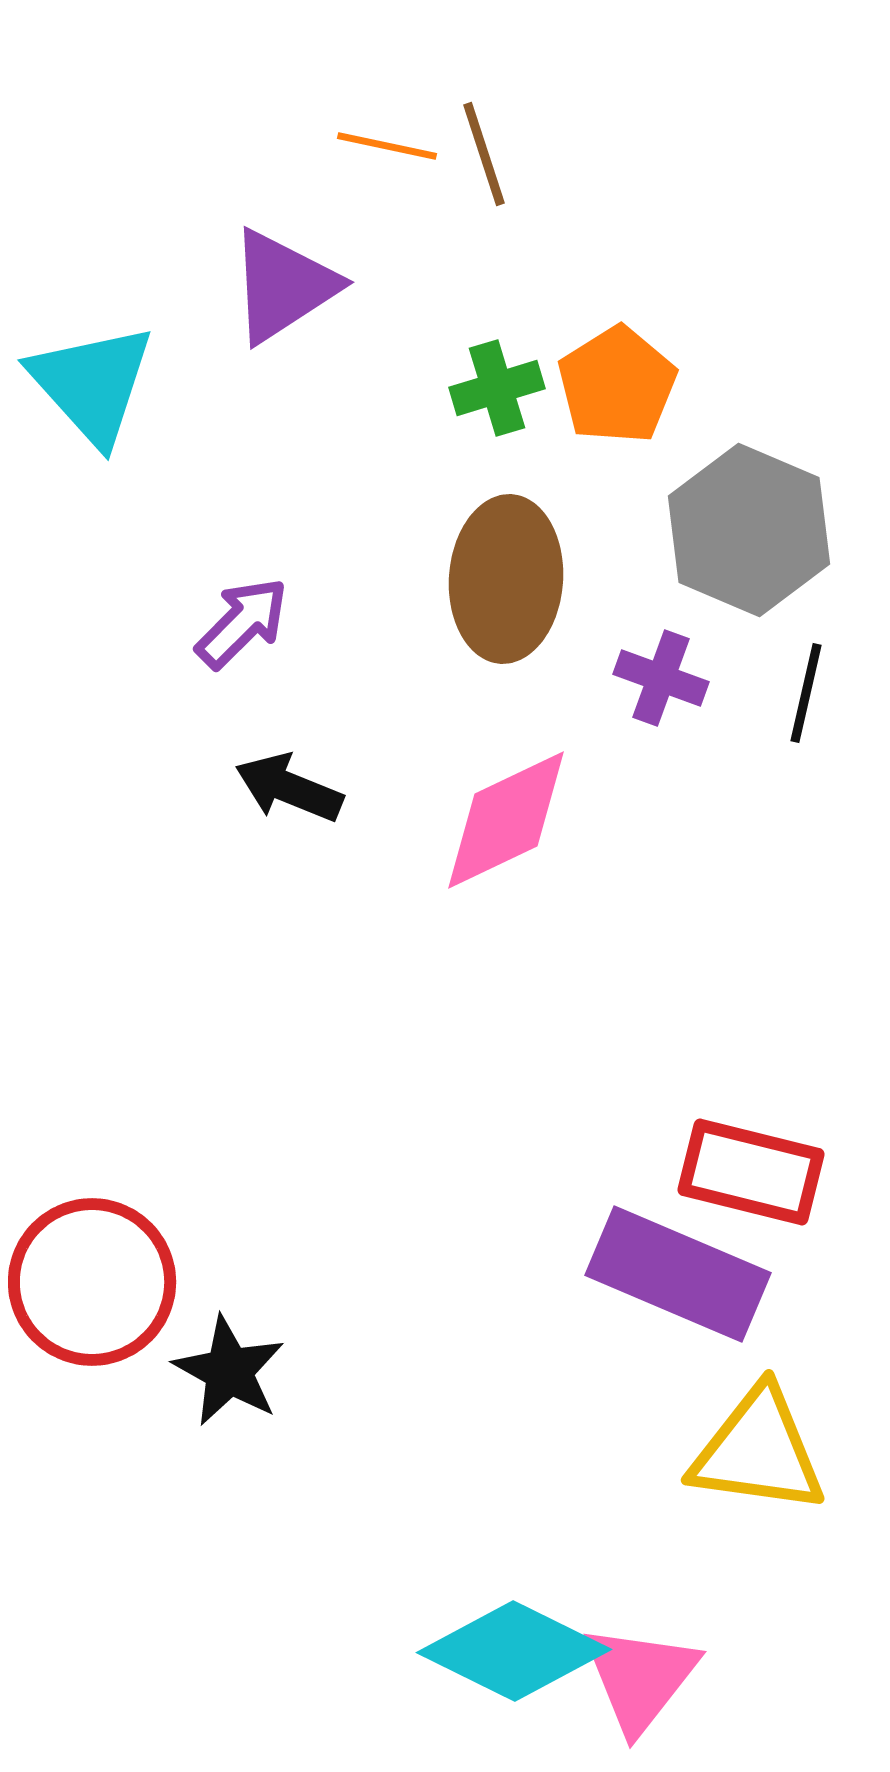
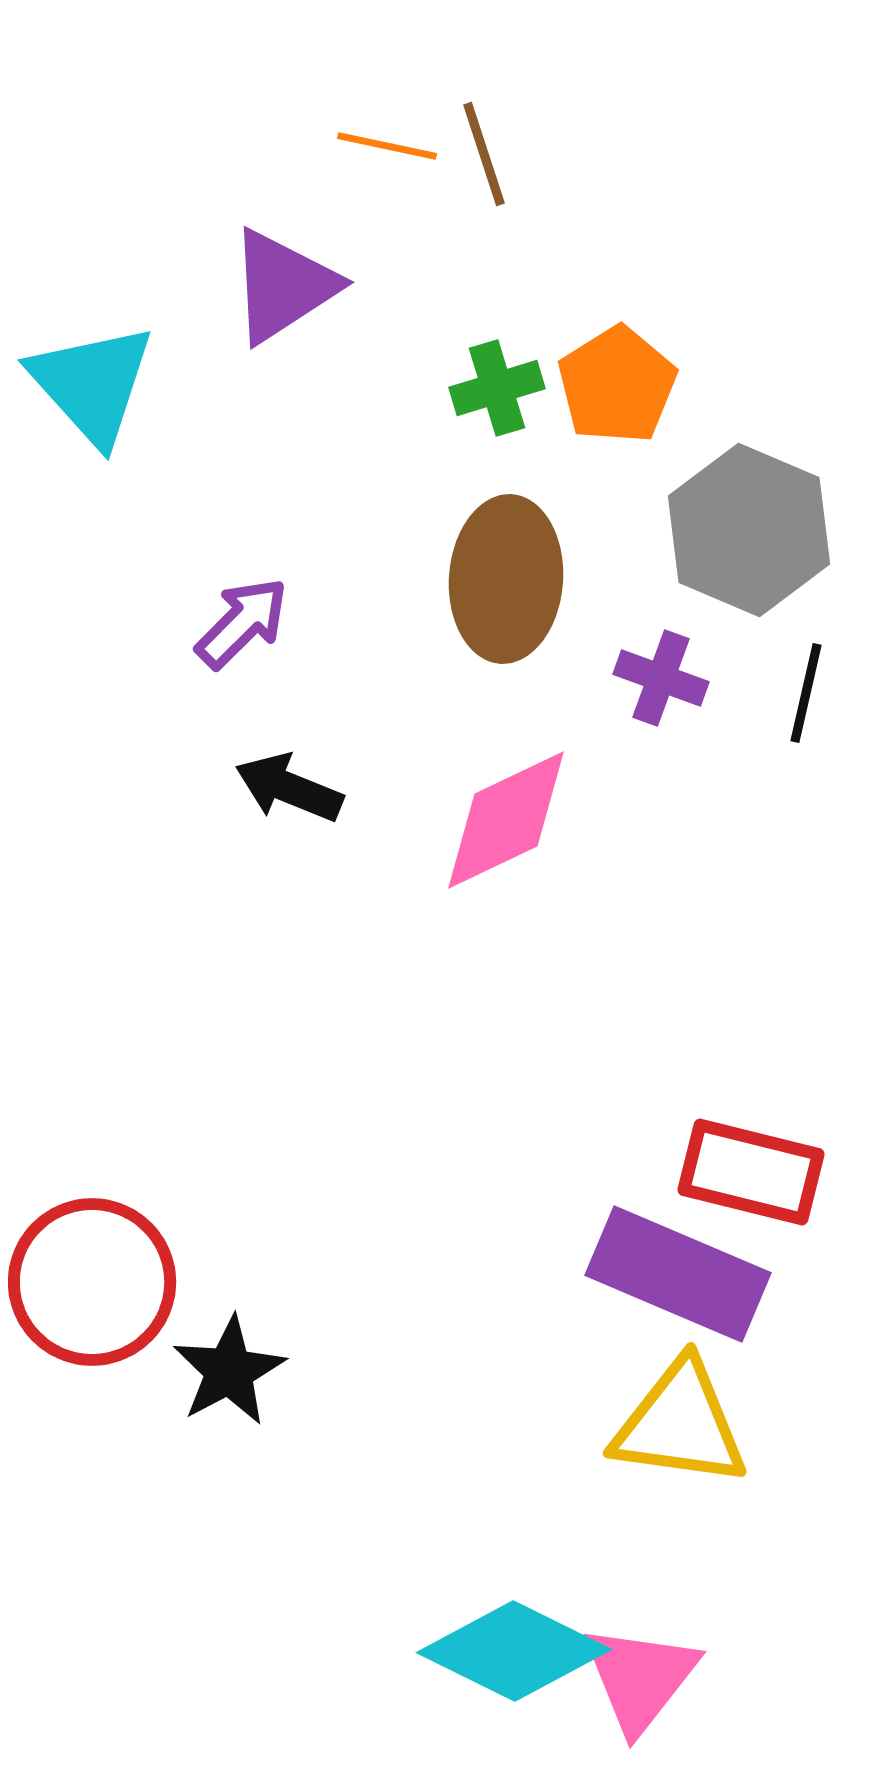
black star: rotated 15 degrees clockwise
yellow triangle: moved 78 px left, 27 px up
